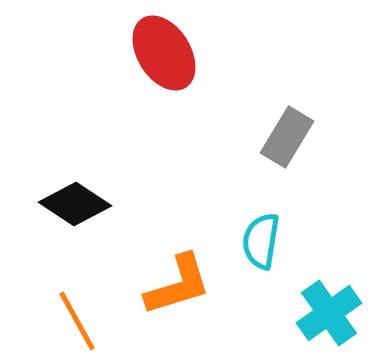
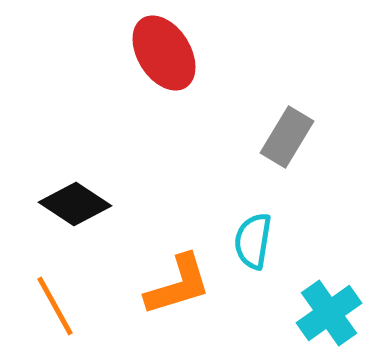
cyan semicircle: moved 8 px left
orange line: moved 22 px left, 15 px up
